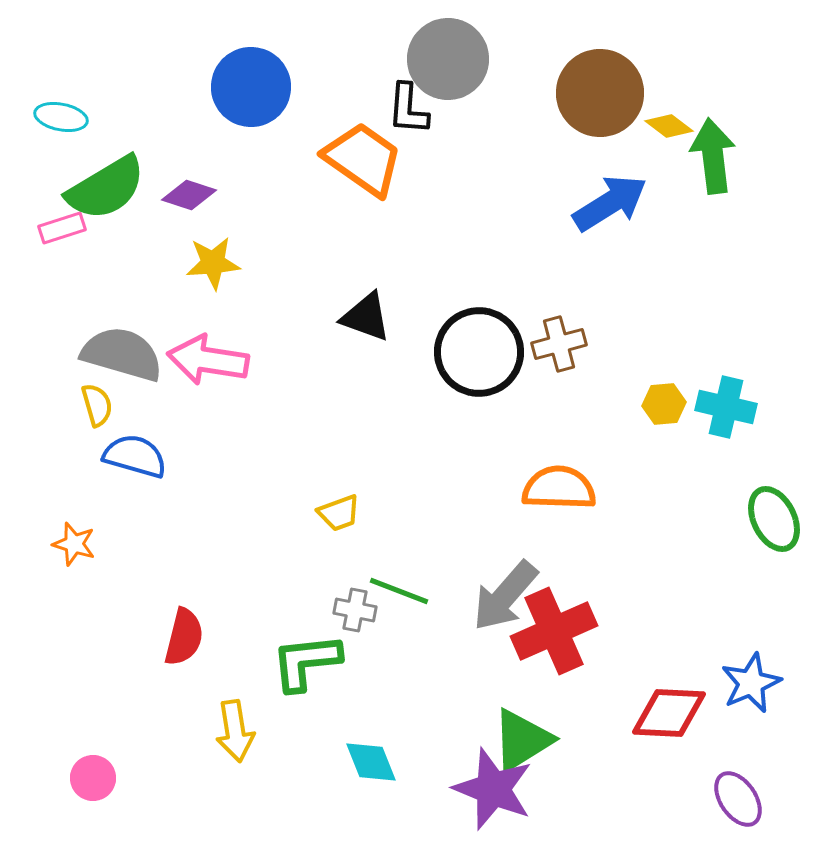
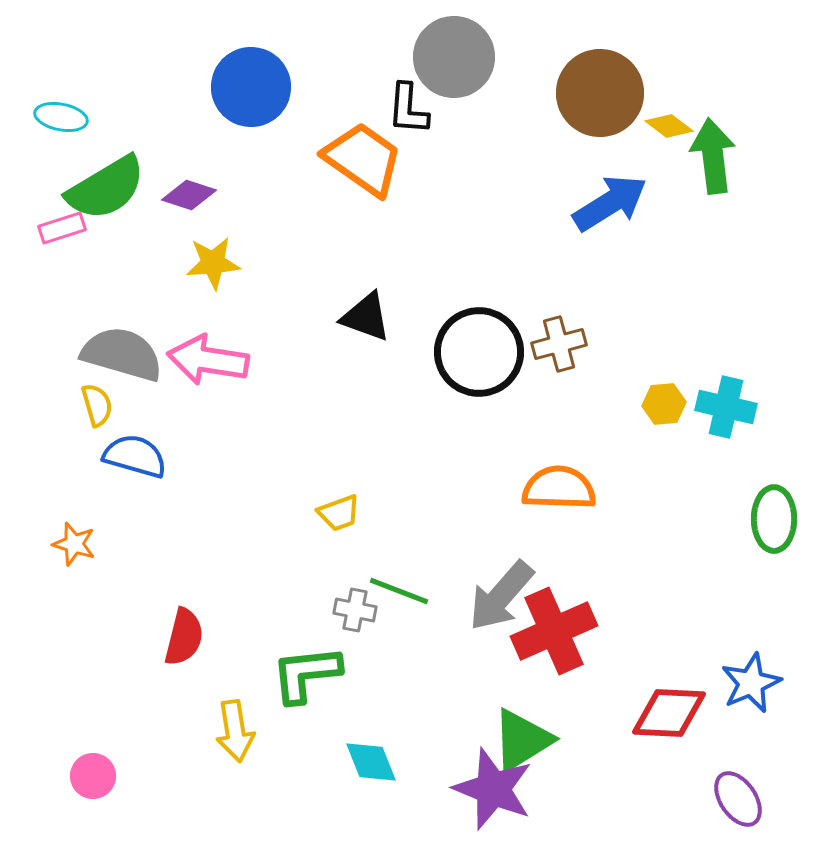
gray circle: moved 6 px right, 2 px up
green ellipse: rotated 26 degrees clockwise
gray arrow: moved 4 px left
green L-shape: moved 12 px down
pink circle: moved 2 px up
